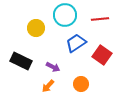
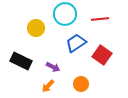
cyan circle: moved 1 px up
